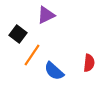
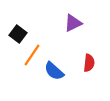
purple triangle: moved 27 px right, 8 px down
